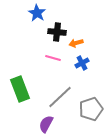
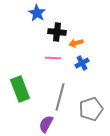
pink line: rotated 14 degrees counterclockwise
gray line: rotated 32 degrees counterclockwise
